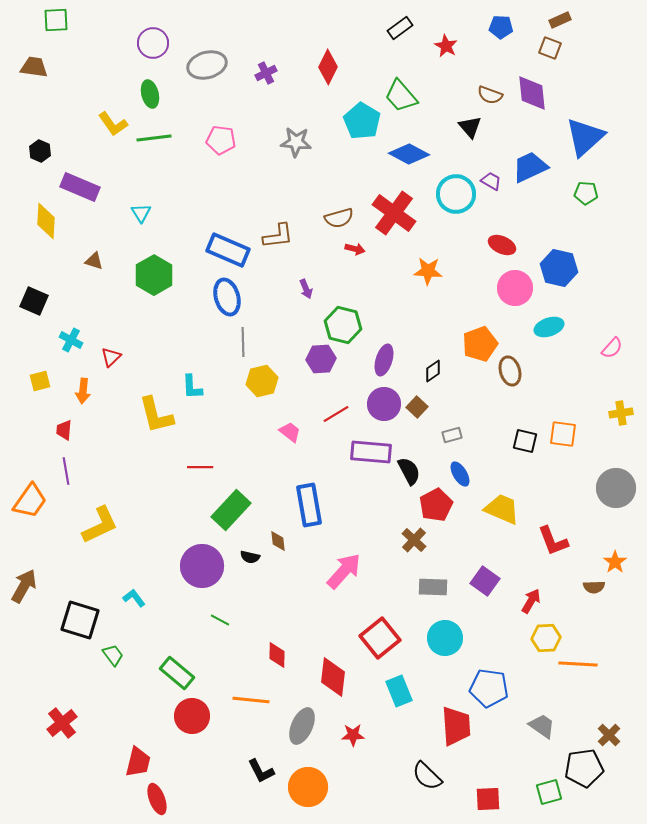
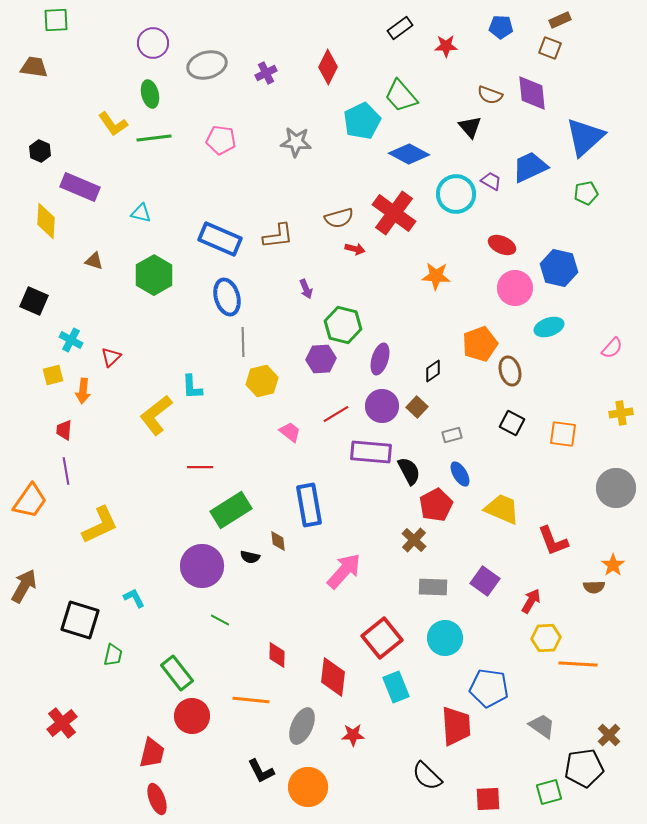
red star at (446, 46): rotated 30 degrees counterclockwise
cyan pentagon at (362, 121): rotated 15 degrees clockwise
green pentagon at (586, 193): rotated 15 degrees counterclockwise
cyan triangle at (141, 213): rotated 45 degrees counterclockwise
blue rectangle at (228, 250): moved 8 px left, 11 px up
orange star at (428, 271): moved 8 px right, 5 px down
purple ellipse at (384, 360): moved 4 px left, 1 px up
yellow square at (40, 381): moved 13 px right, 6 px up
purple circle at (384, 404): moved 2 px left, 2 px down
yellow L-shape at (156, 415): rotated 66 degrees clockwise
black square at (525, 441): moved 13 px left, 18 px up; rotated 15 degrees clockwise
green rectangle at (231, 510): rotated 15 degrees clockwise
orange star at (615, 562): moved 2 px left, 3 px down
cyan L-shape at (134, 598): rotated 10 degrees clockwise
red square at (380, 638): moved 2 px right
green trapezoid at (113, 655): rotated 50 degrees clockwise
green rectangle at (177, 673): rotated 12 degrees clockwise
cyan rectangle at (399, 691): moved 3 px left, 4 px up
red trapezoid at (138, 762): moved 14 px right, 9 px up
